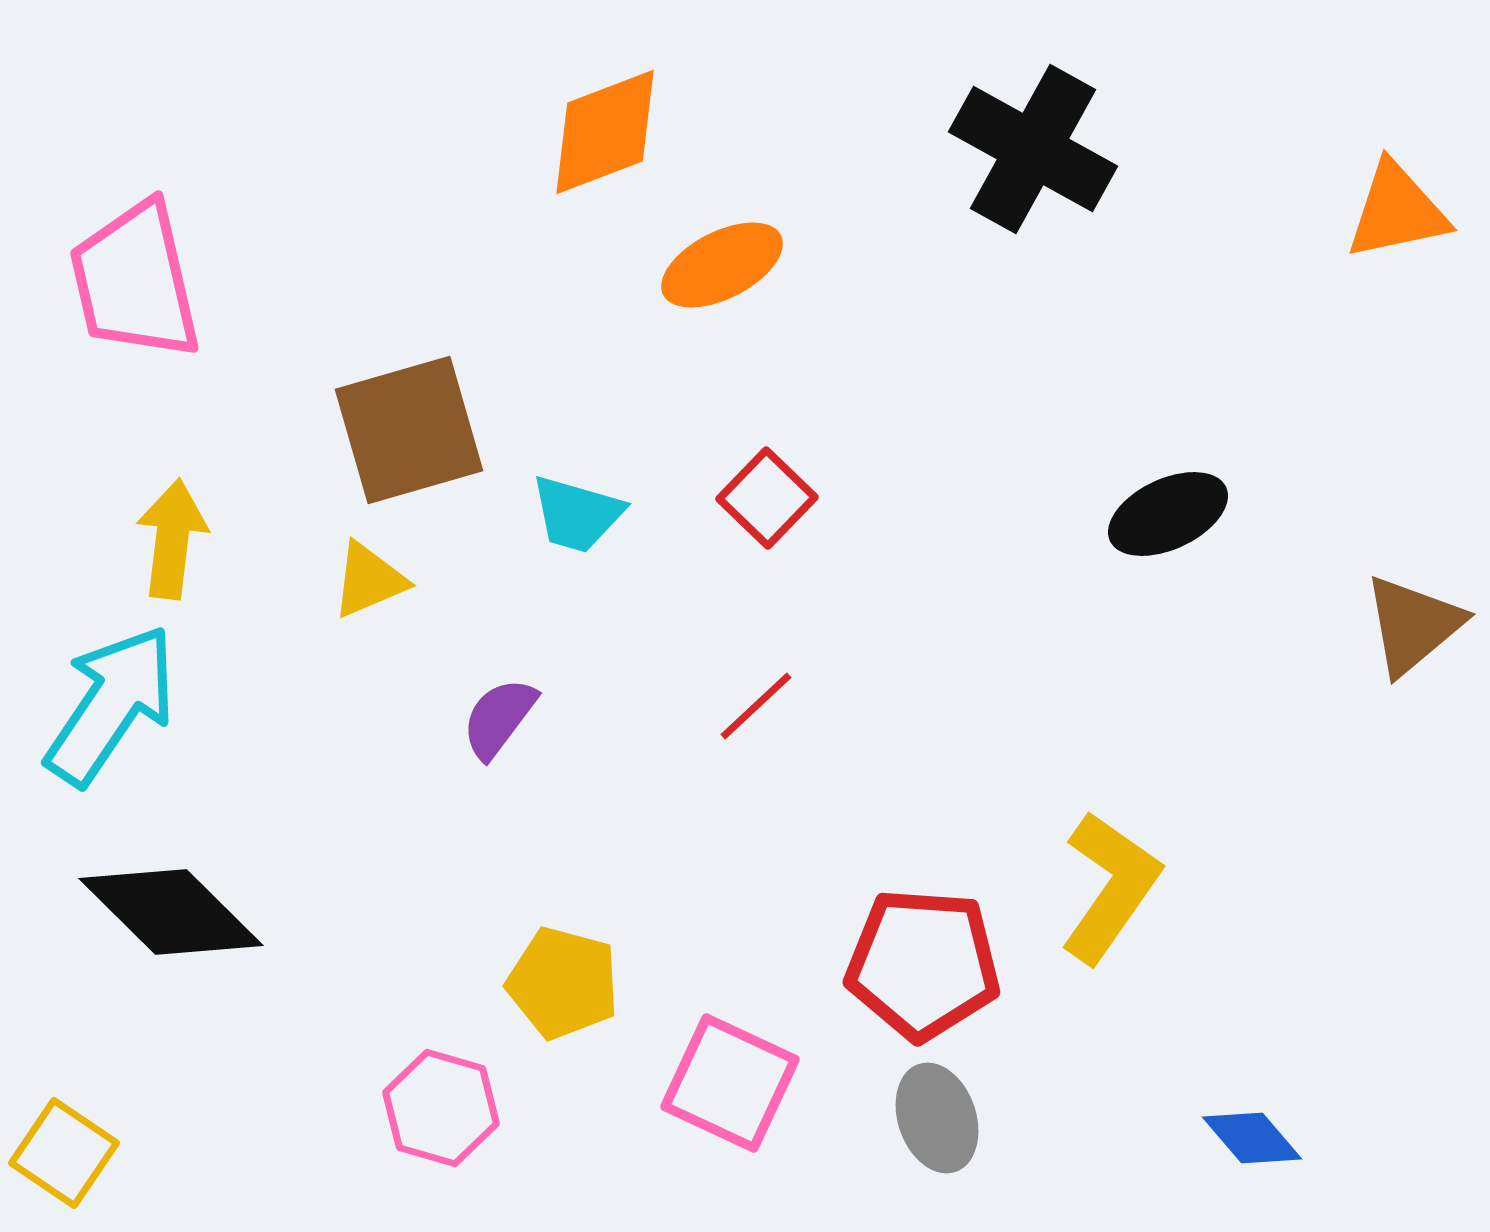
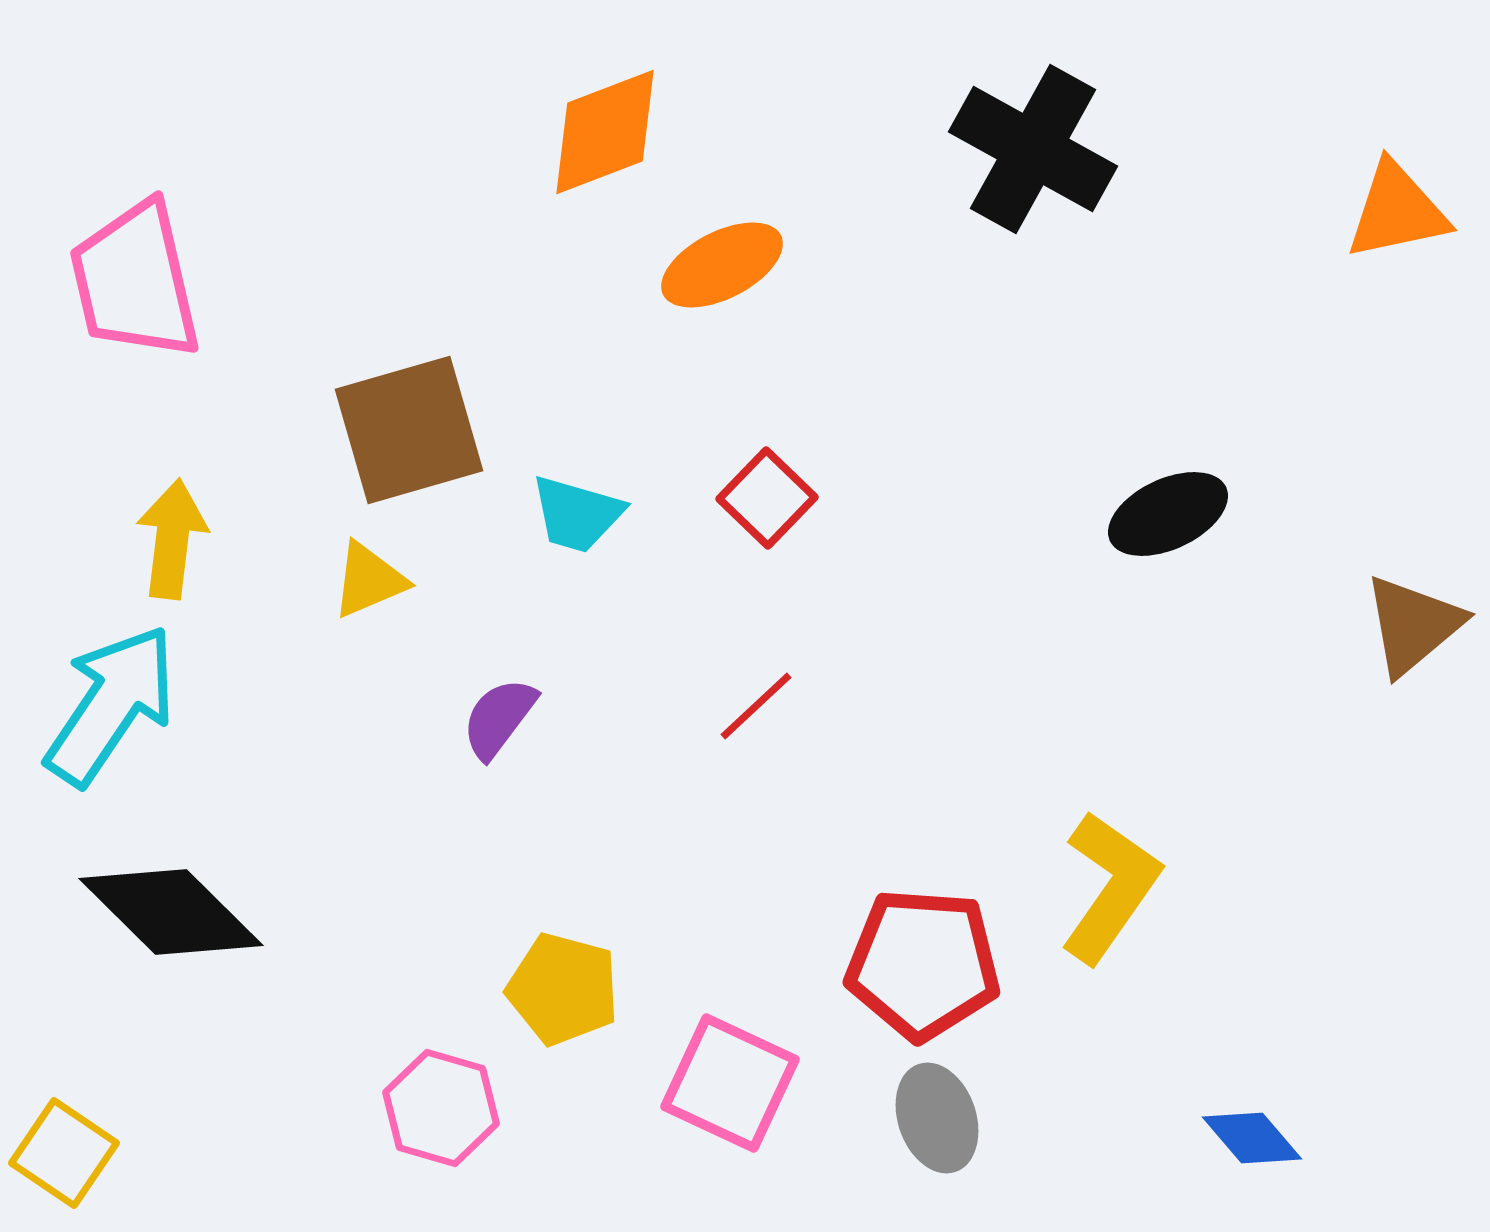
yellow pentagon: moved 6 px down
